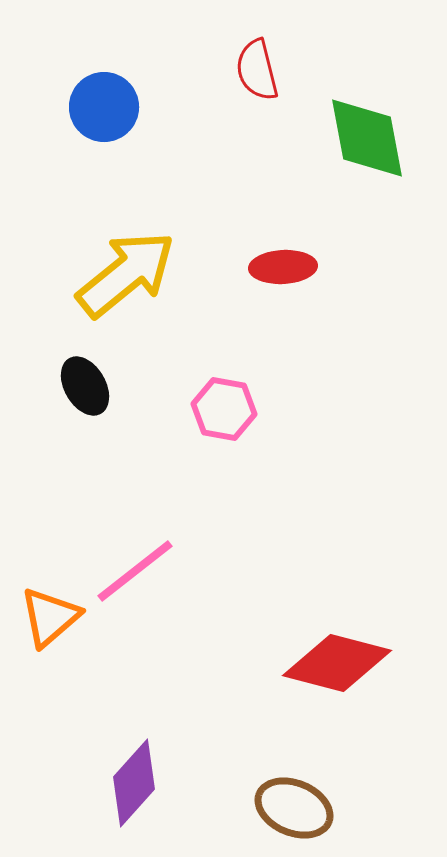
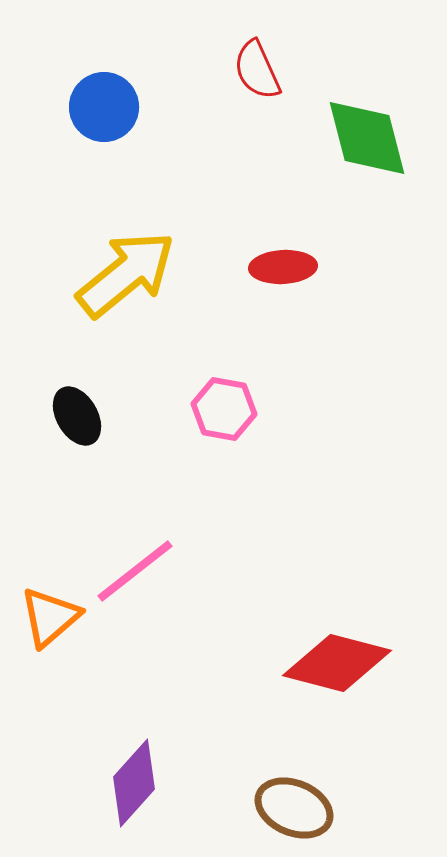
red semicircle: rotated 10 degrees counterclockwise
green diamond: rotated 4 degrees counterclockwise
black ellipse: moved 8 px left, 30 px down
